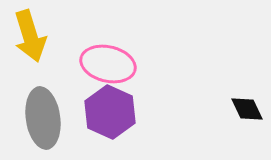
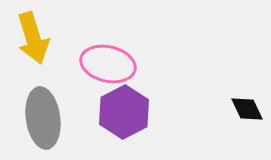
yellow arrow: moved 3 px right, 2 px down
purple hexagon: moved 14 px right; rotated 9 degrees clockwise
